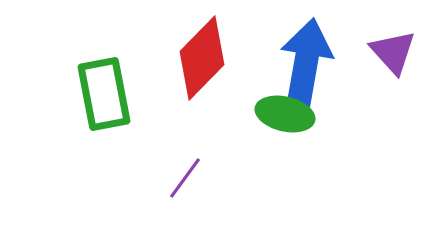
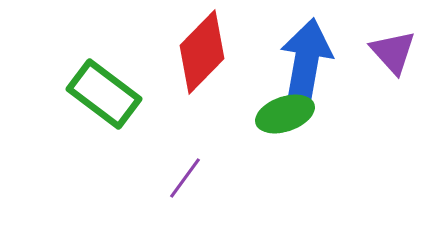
red diamond: moved 6 px up
green rectangle: rotated 42 degrees counterclockwise
green ellipse: rotated 32 degrees counterclockwise
